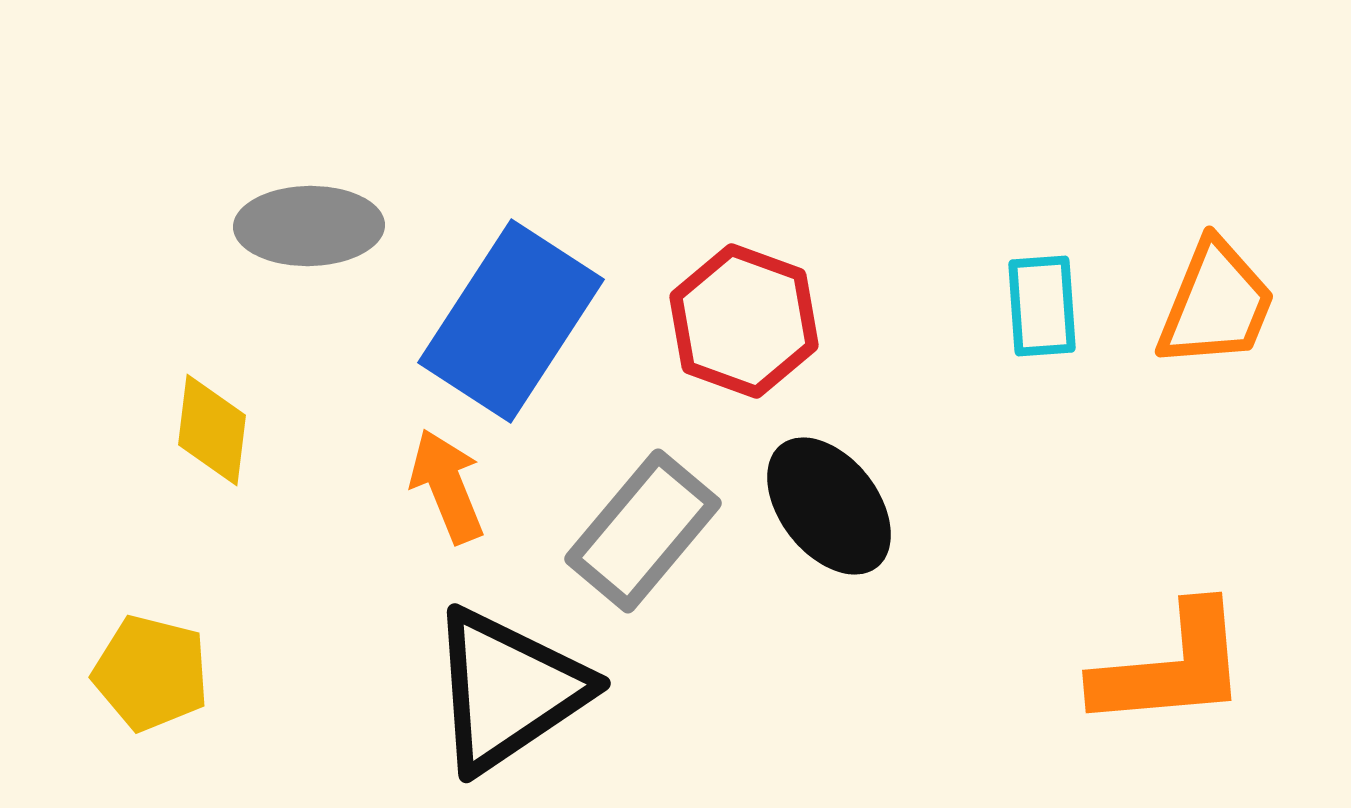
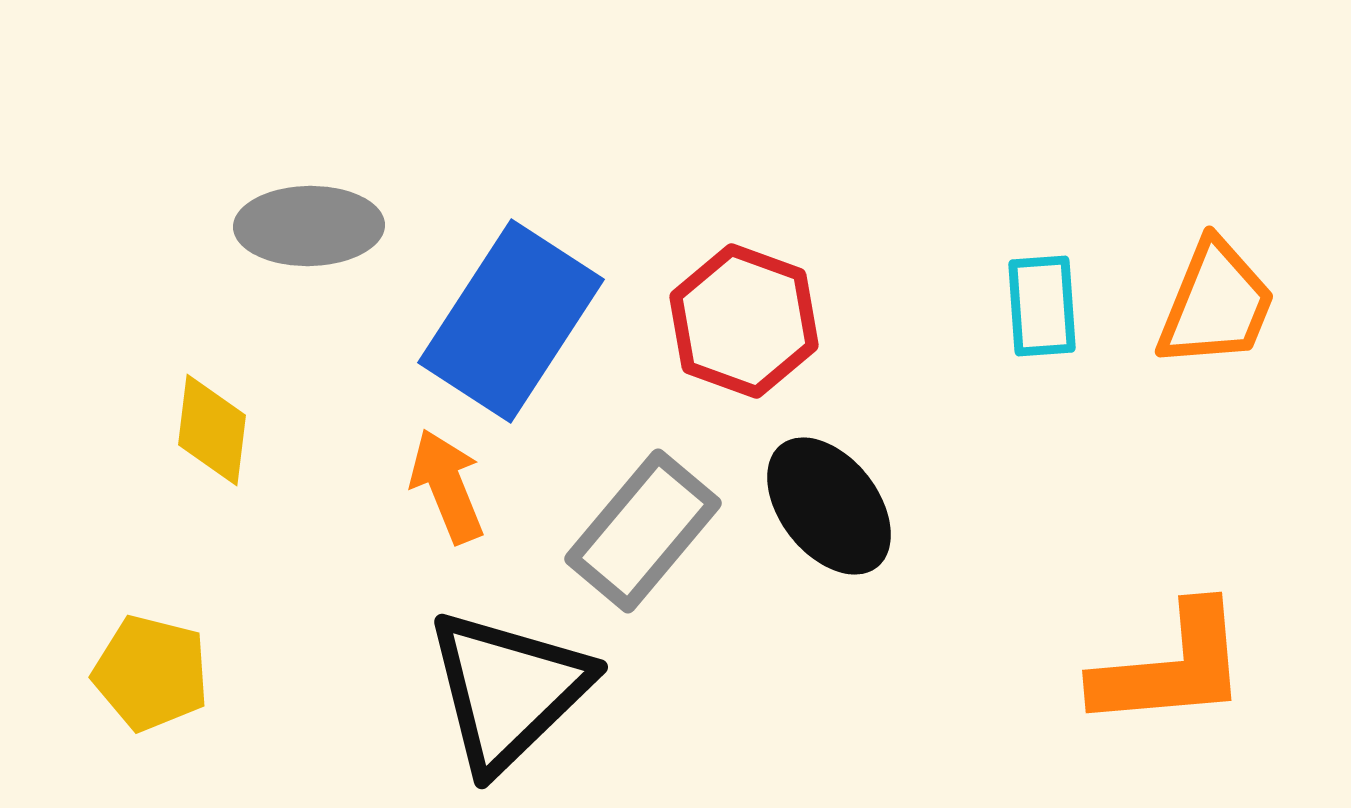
black triangle: rotated 10 degrees counterclockwise
